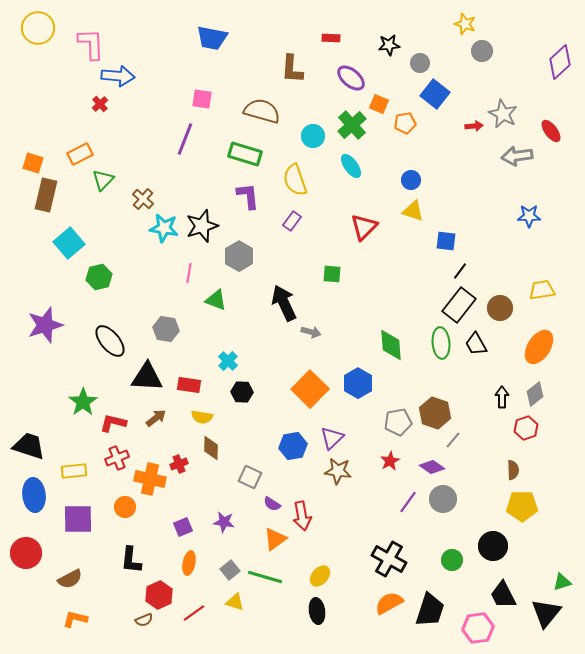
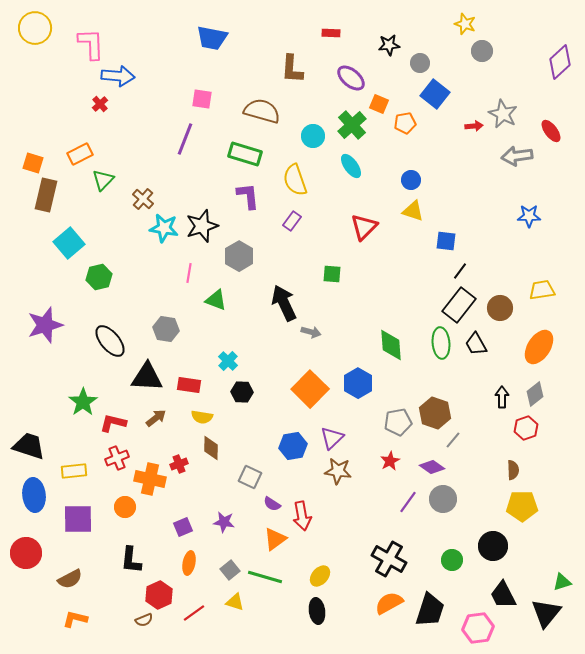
yellow circle at (38, 28): moved 3 px left
red rectangle at (331, 38): moved 5 px up
